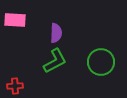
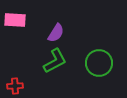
purple semicircle: rotated 30 degrees clockwise
green circle: moved 2 px left, 1 px down
